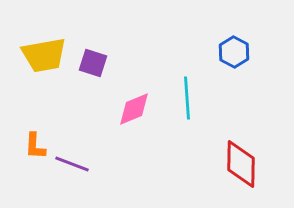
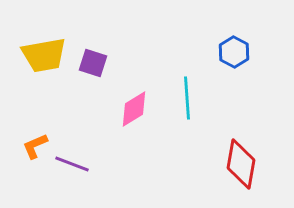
pink diamond: rotated 9 degrees counterclockwise
orange L-shape: rotated 64 degrees clockwise
red diamond: rotated 9 degrees clockwise
